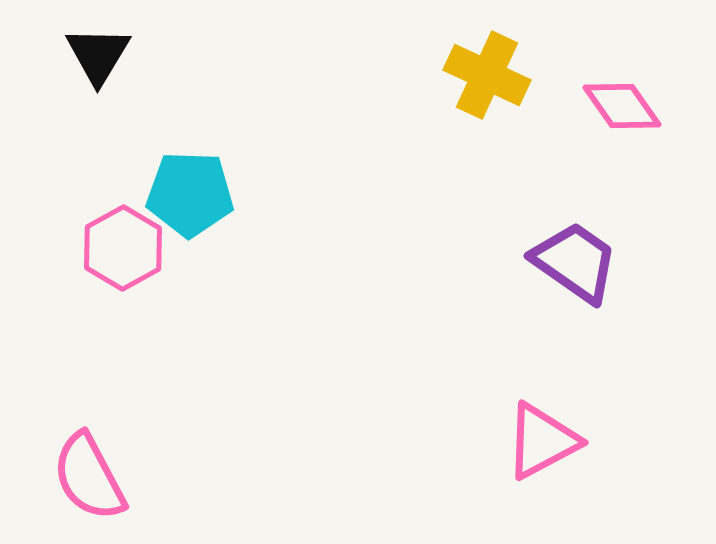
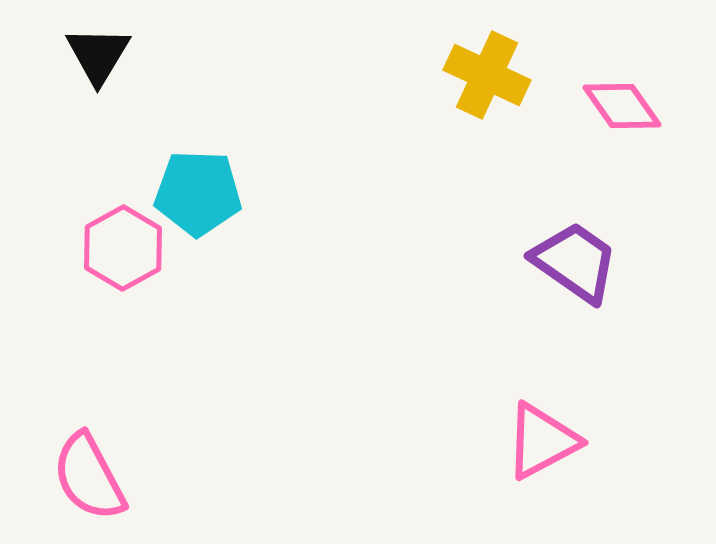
cyan pentagon: moved 8 px right, 1 px up
